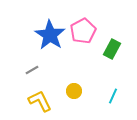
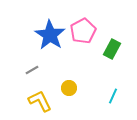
yellow circle: moved 5 px left, 3 px up
